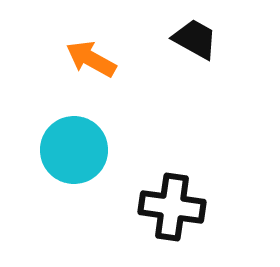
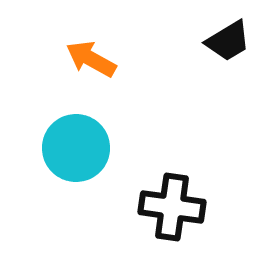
black trapezoid: moved 33 px right, 2 px down; rotated 120 degrees clockwise
cyan circle: moved 2 px right, 2 px up
